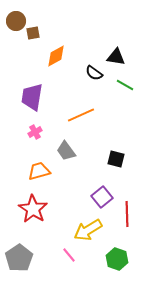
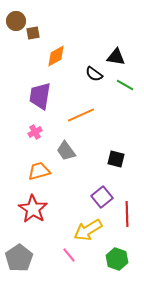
black semicircle: moved 1 px down
purple trapezoid: moved 8 px right, 1 px up
